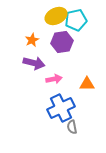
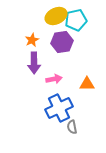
purple arrow: rotated 75 degrees clockwise
blue cross: moved 2 px left
